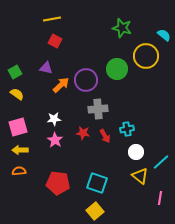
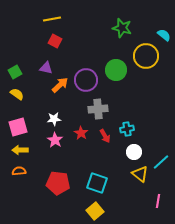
green circle: moved 1 px left, 1 px down
orange arrow: moved 1 px left
red star: moved 2 px left; rotated 24 degrees clockwise
white circle: moved 2 px left
yellow triangle: moved 2 px up
pink line: moved 2 px left, 3 px down
